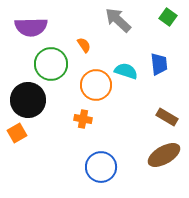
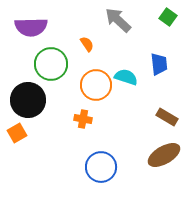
orange semicircle: moved 3 px right, 1 px up
cyan semicircle: moved 6 px down
